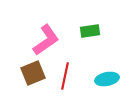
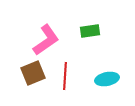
red line: rotated 8 degrees counterclockwise
